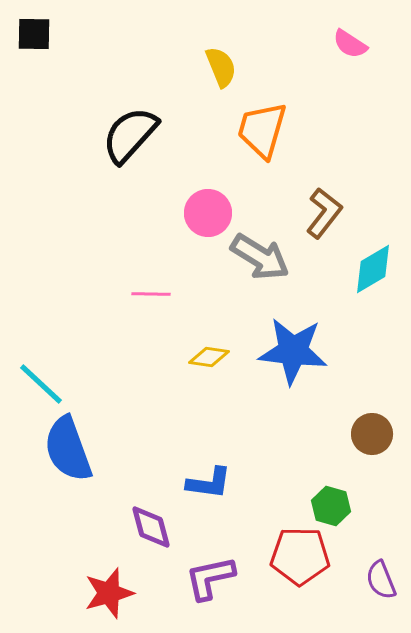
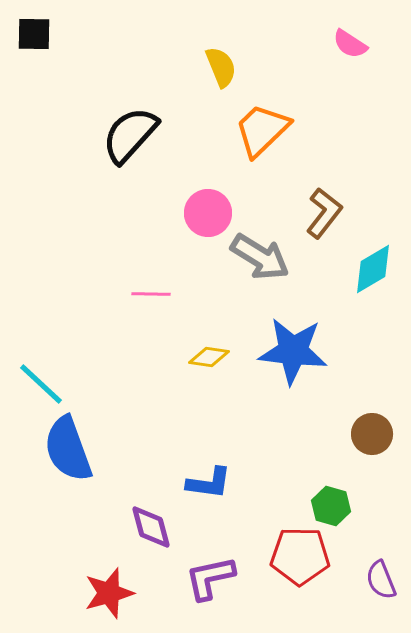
orange trapezoid: rotated 30 degrees clockwise
